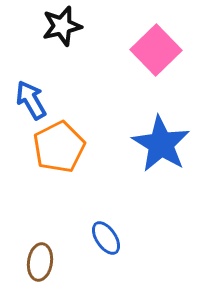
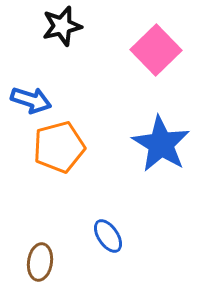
blue arrow: rotated 138 degrees clockwise
orange pentagon: rotated 12 degrees clockwise
blue ellipse: moved 2 px right, 2 px up
